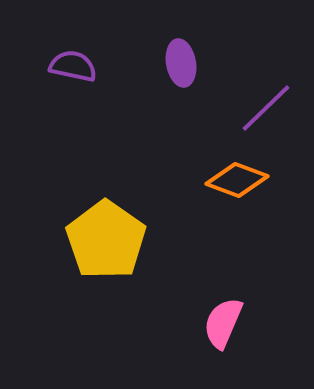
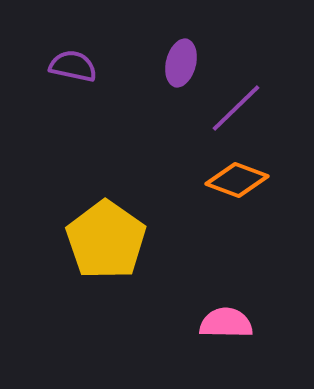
purple ellipse: rotated 24 degrees clockwise
purple line: moved 30 px left
pink semicircle: moved 3 px right; rotated 68 degrees clockwise
